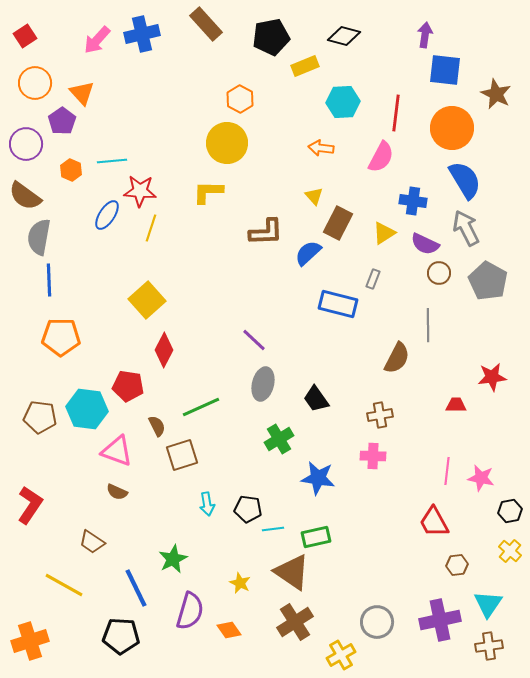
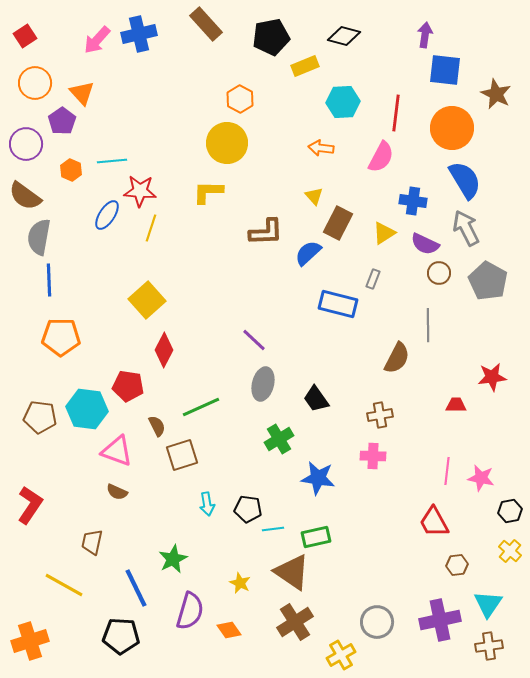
blue cross at (142, 34): moved 3 px left
brown trapezoid at (92, 542): rotated 68 degrees clockwise
